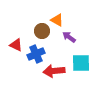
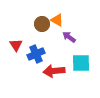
brown circle: moved 7 px up
red triangle: rotated 32 degrees clockwise
